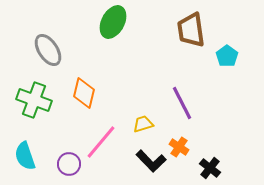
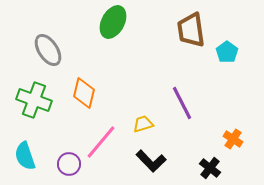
cyan pentagon: moved 4 px up
orange cross: moved 54 px right, 8 px up
